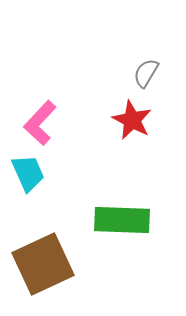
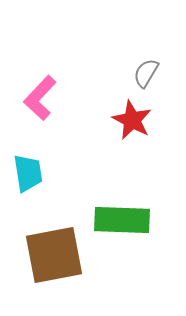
pink L-shape: moved 25 px up
cyan trapezoid: rotated 15 degrees clockwise
brown square: moved 11 px right, 9 px up; rotated 14 degrees clockwise
